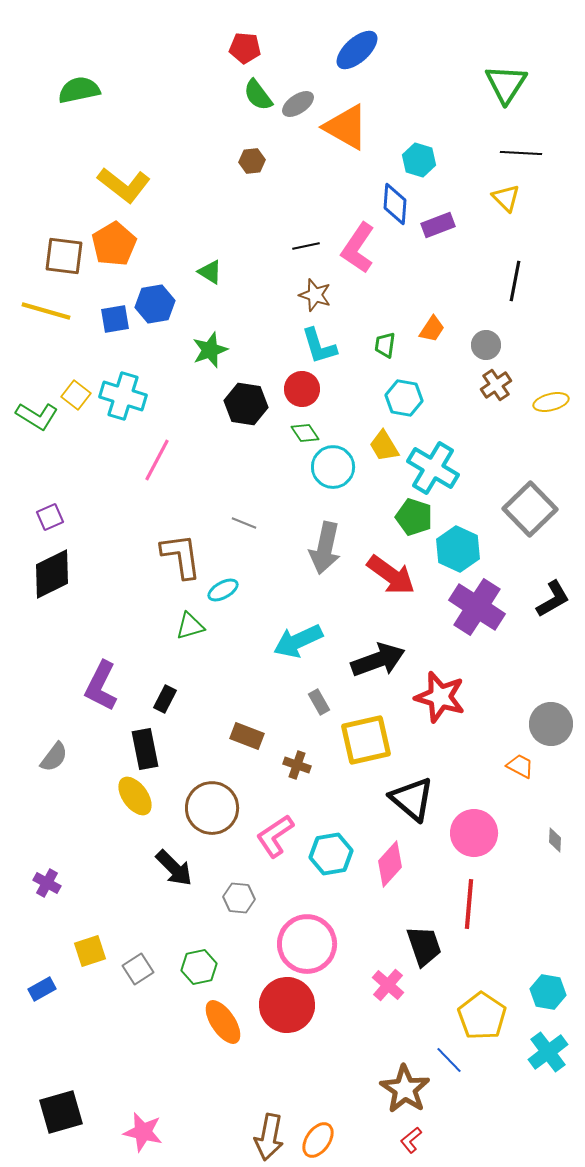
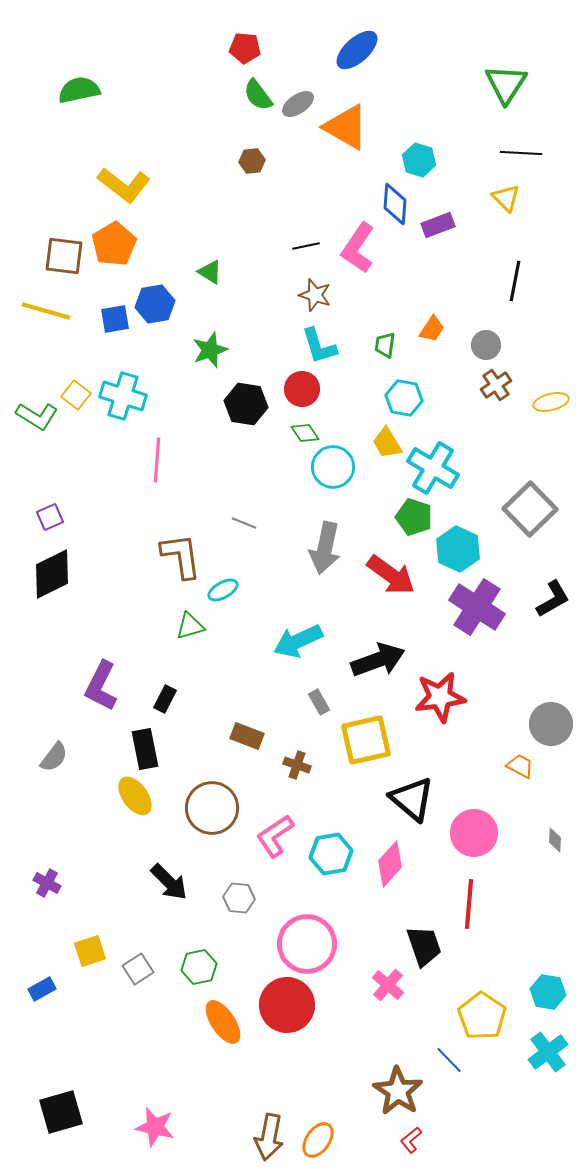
yellow trapezoid at (384, 446): moved 3 px right, 3 px up
pink line at (157, 460): rotated 24 degrees counterclockwise
red star at (440, 697): rotated 24 degrees counterclockwise
black arrow at (174, 868): moved 5 px left, 14 px down
brown star at (405, 1089): moved 7 px left, 2 px down
pink star at (143, 1132): moved 12 px right, 5 px up
